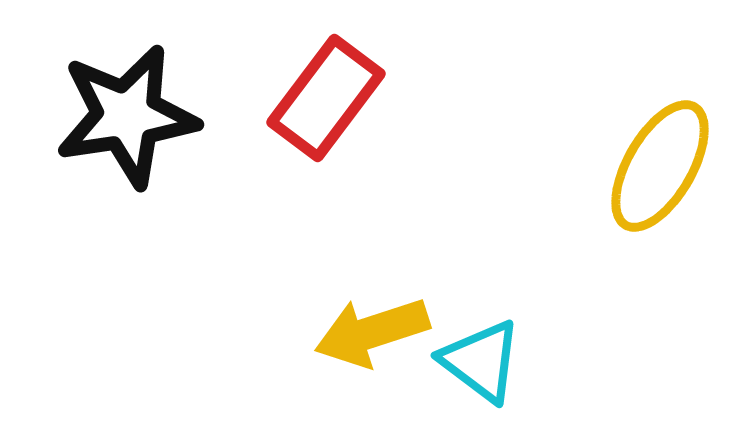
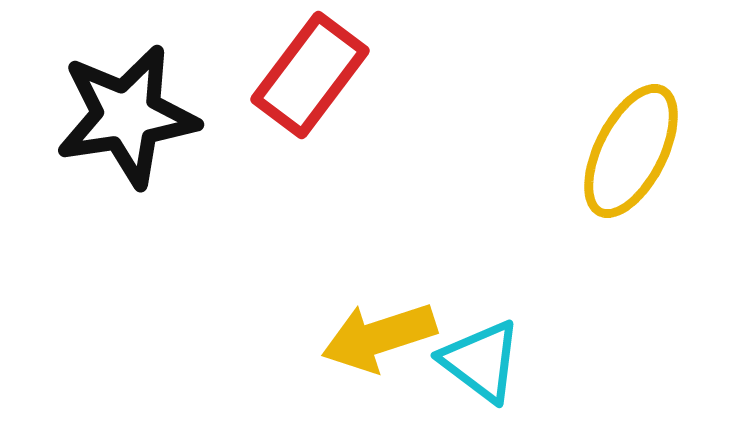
red rectangle: moved 16 px left, 23 px up
yellow ellipse: moved 29 px left, 15 px up; rotated 3 degrees counterclockwise
yellow arrow: moved 7 px right, 5 px down
